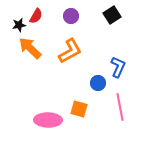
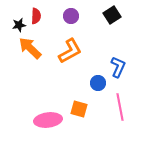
red semicircle: rotated 28 degrees counterclockwise
pink ellipse: rotated 8 degrees counterclockwise
